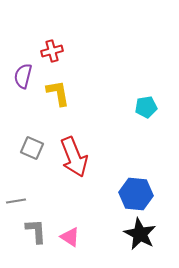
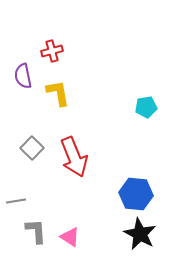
purple semicircle: rotated 25 degrees counterclockwise
gray square: rotated 20 degrees clockwise
